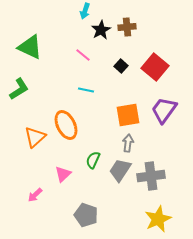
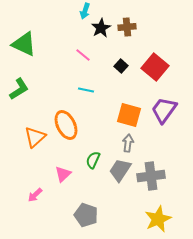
black star: moved 2 px up
green triangle: moved 6 px left, 3 px up
orange square: moved 1 px right; rotated 25 degrees clockwise
